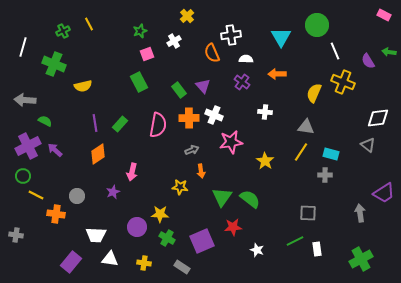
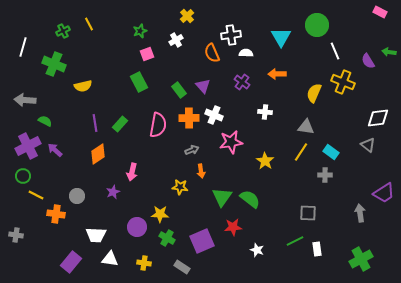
pink rectangle at (384, 15): moved 4 px left, 3 px up
white cross at (174, 41): moved 2 px right, 1 px up
white semicircle at (246, 59): moved 6 px up
cyan rectangle at (331, 154): moved 2 px up; rotated 21 degrees clockwise
